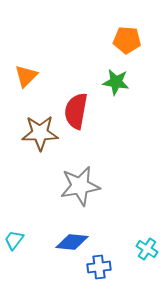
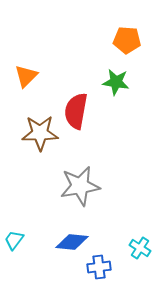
cyan cross: moved 7 px left, 1 px up
